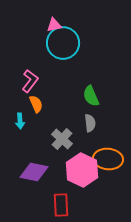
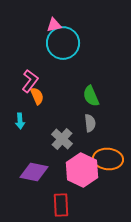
orange semicircle: moved 1 px right, 8 px up
